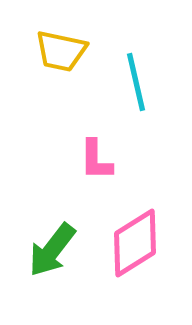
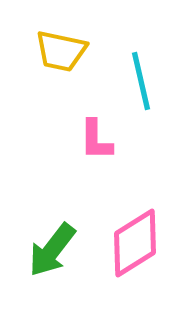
cyan line: moved 5 px right, 1 px up
pink L-shape: moved 20 px up
